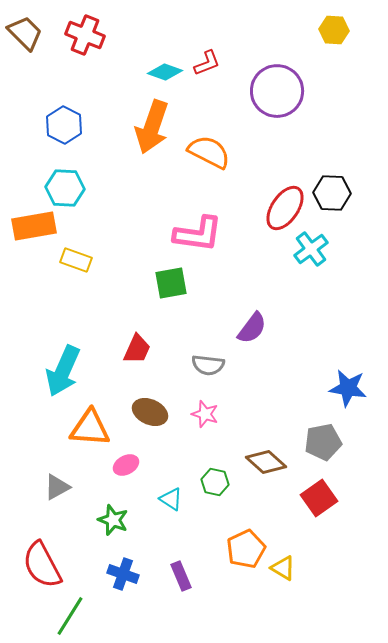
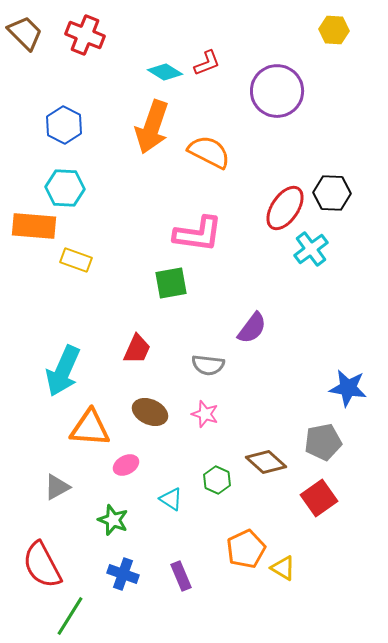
cyan diamond: rotated 12 degrees clockwise
orange rectangle: rotated 15 degrees clockwise
green hexagon: moved 2 px right, 2 px up; rotated 12 degrees clockwise
